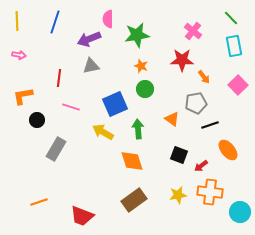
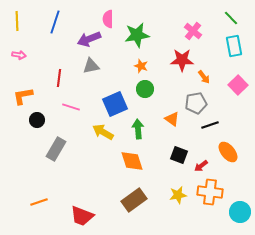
orange ellipse: moved 2 px down
